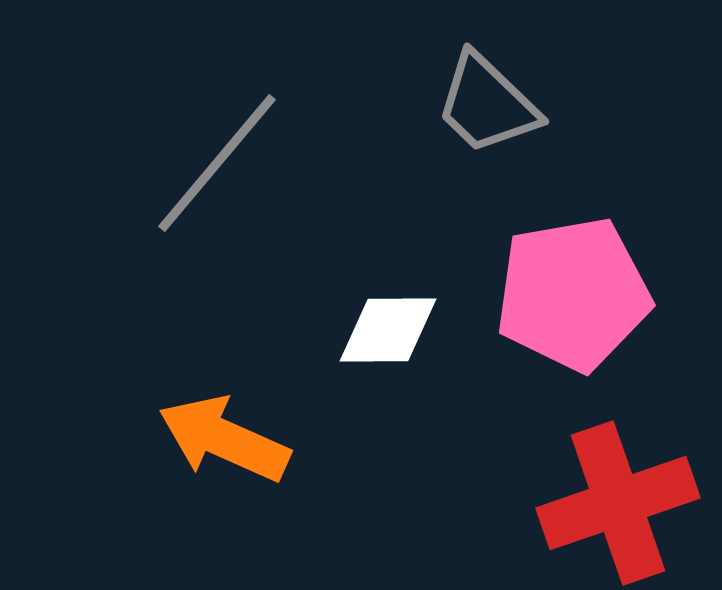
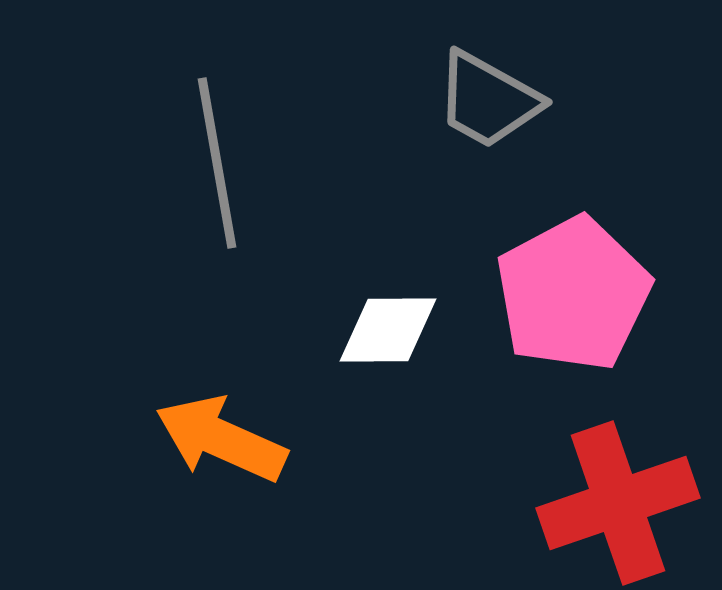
gray trapezoid: moved 1 px right, 4 px up; rotated 15 degrees counterclockwise
gray line: rotated 50 degrees counterclockwise
pink pentagon: rotated 18 degrees counterclockwise
orange arrow: moved 3 px left
